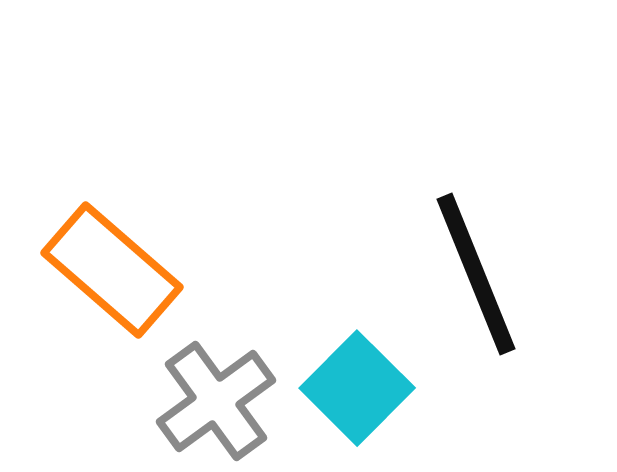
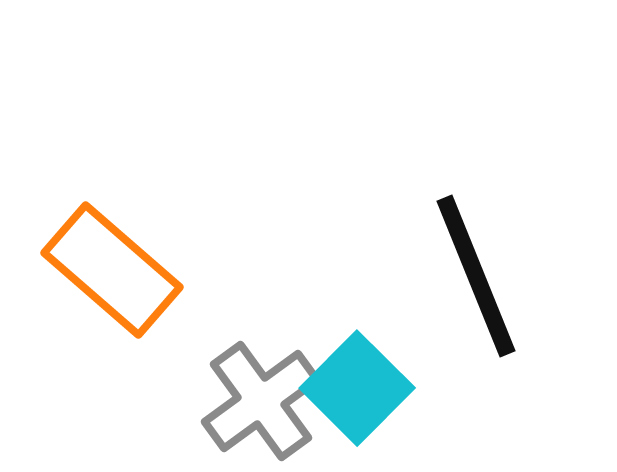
black line: moved 2 px down
gray cross: moved 45 px right
